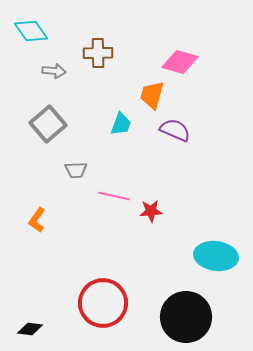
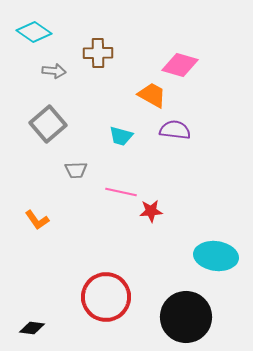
cyan diamond: moved 3 px right, 1 px down; rotated 20 degrees counterclockwise
pink diamond: moved 3 px down
orange trapezoid: rotated 104 degrees clockwise
cyan trapezoid: moved 12 px down; rotated 85 degrees clockwise
purple semicircle: rotated 16 degrees counterclockwise
pink line: moved 7 px right, 4 px up
orange L-shape: rotated 70 degrees counterclockwise
red circle: moved 3 px right, 6 px up
black diamond: moved 2 px right, 1 px up
